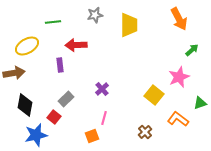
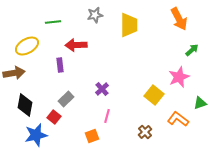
pink line: moved 3 px right, 2 px up
